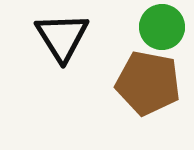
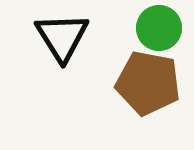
green circle: moved 3 px left, 1 px down
